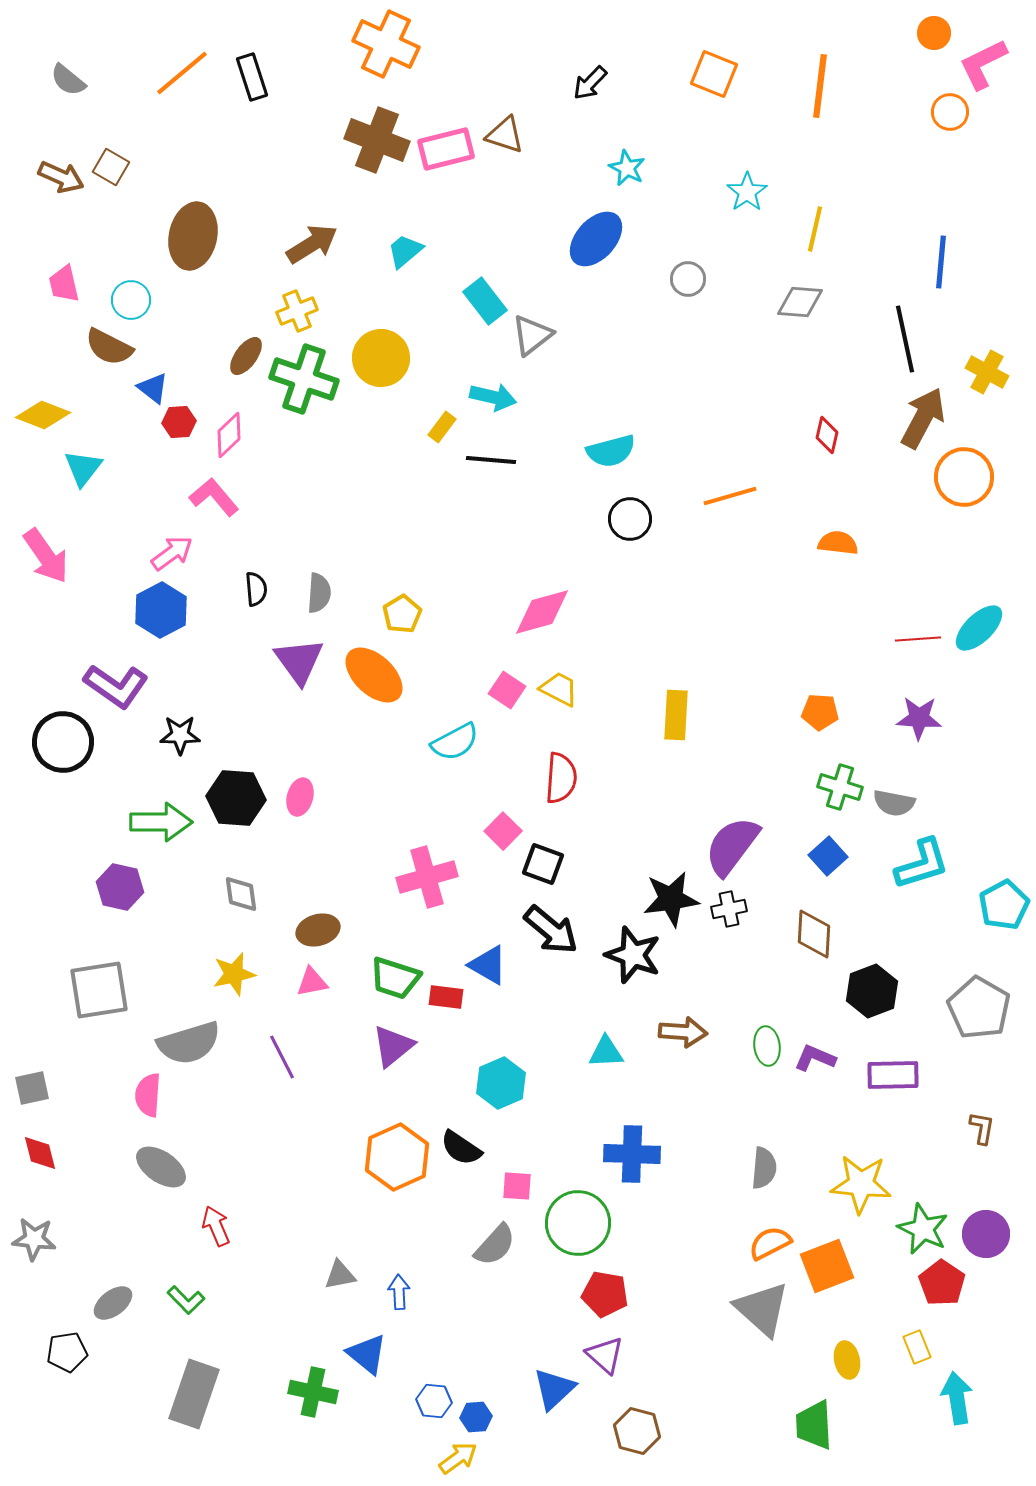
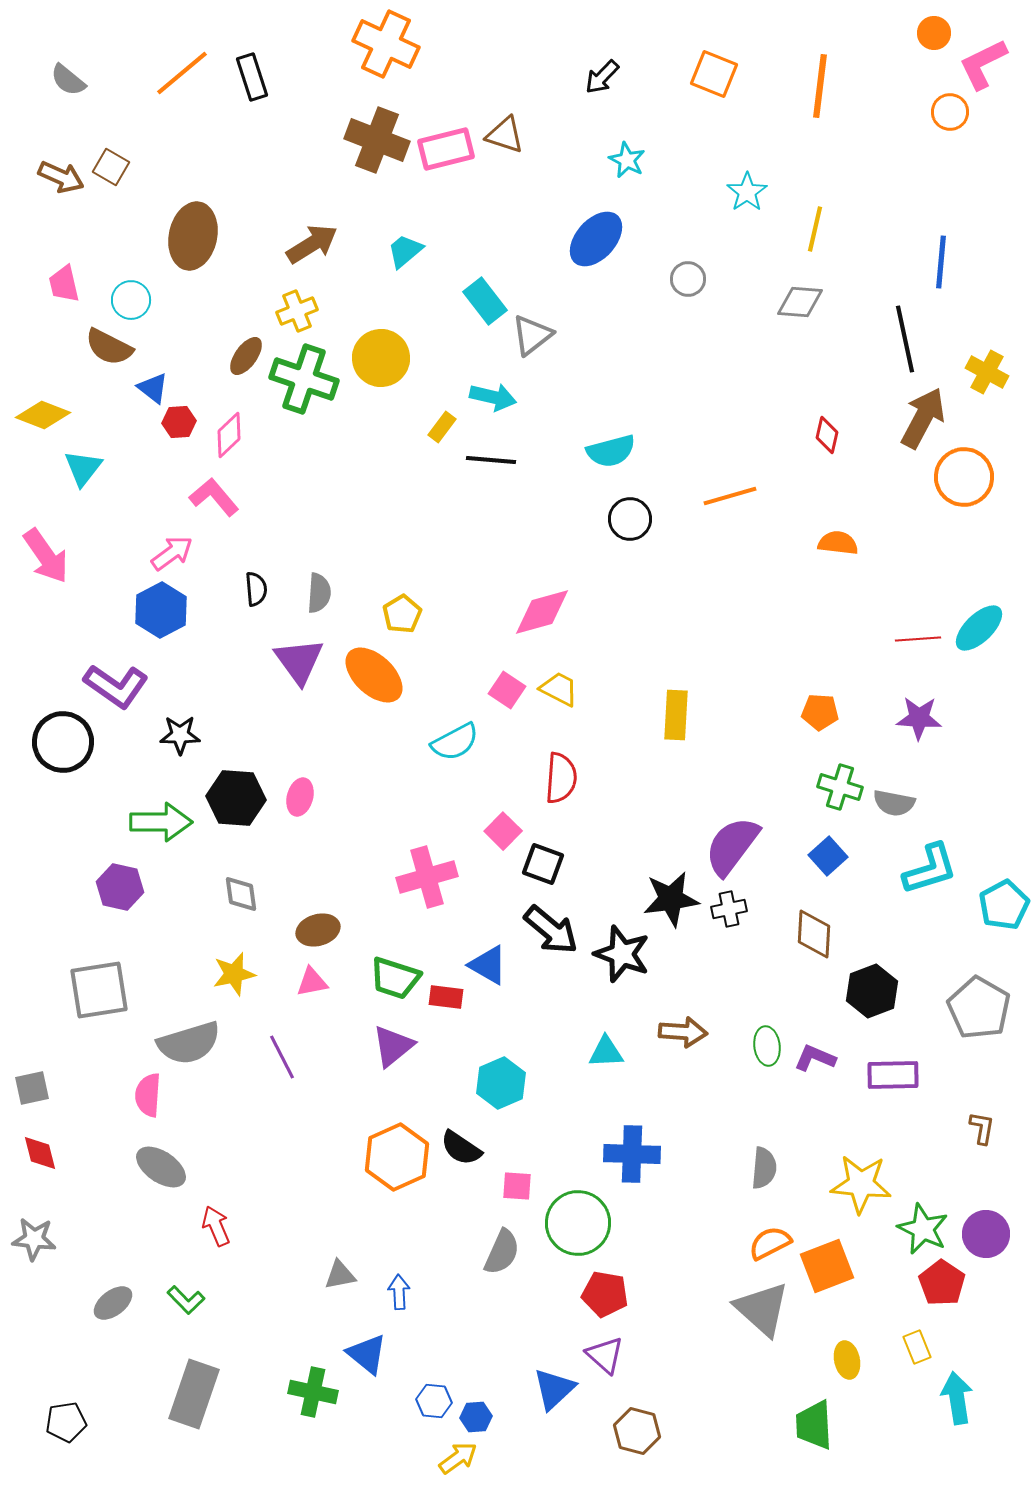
black arrow at (590, 83): moved 12 px right, 6 px up
cyan star at (627, 168): moved 8 px up
cyan L-shape at (922, 864): moved 8 px right, 5 px down
black star at (633, 955): moved 11 px left, 1 px up
gray semicircle at (495, 1245): moved 7 px right, 7 px down; rotated 18 degrees counterclockwise
black pentagon at (67, 1352): moved 1 px left, 70 px down
